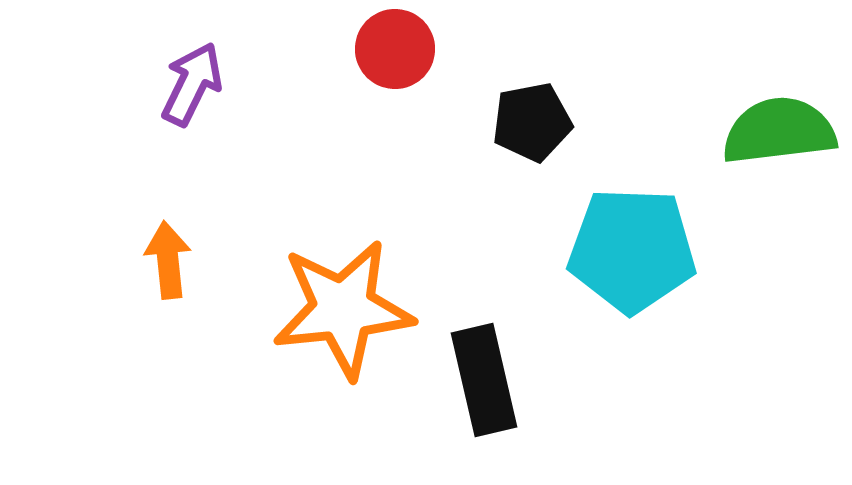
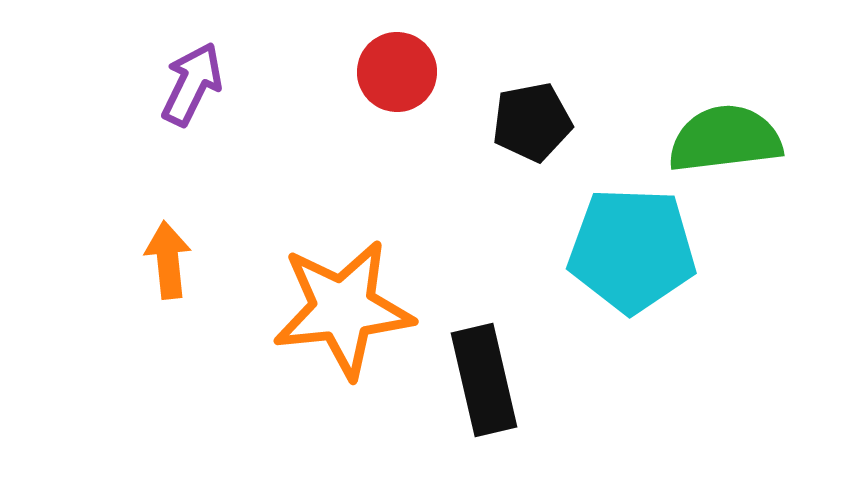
red circle: moved 2 px right, 23 px down
green semicircle: moved 54 px left, 8 px down
